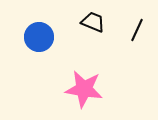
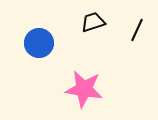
black trapezoid: rotated 40 degrees counterclockwise
blue circle: moved 6 px down
